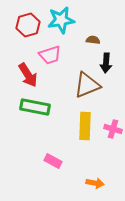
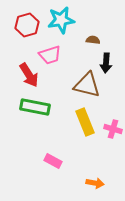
red hexagon: moved 1 px left
red arrow: moved 1 px right
brown triangle: rotated 36 degrees clockwise
yellow rectangle: moved 4 px up; rotated 24 degrees counterclockwise
